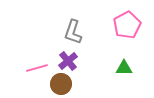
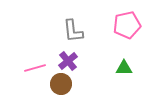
pink pentagon: rotated 16 degrees clockwise
gray L-shape: moved 1 px up; rotated 25 degrees counterclockwise
pink line: moved 2 px left
